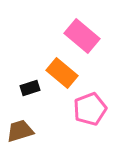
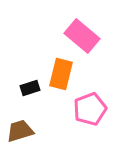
orange rectangle: moved 1 px left, 1 px down; rotated 64 degrees clockwise
